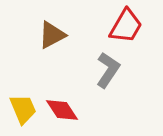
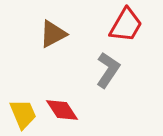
red trapezoid: moved 1 px up
brown triangle: moved 1 px right, 1 px up
yellow trapezoid: moved 5 px down
